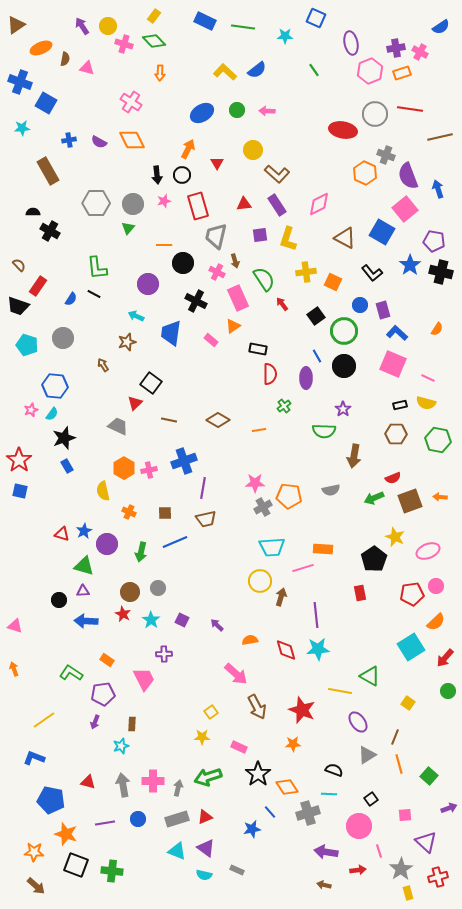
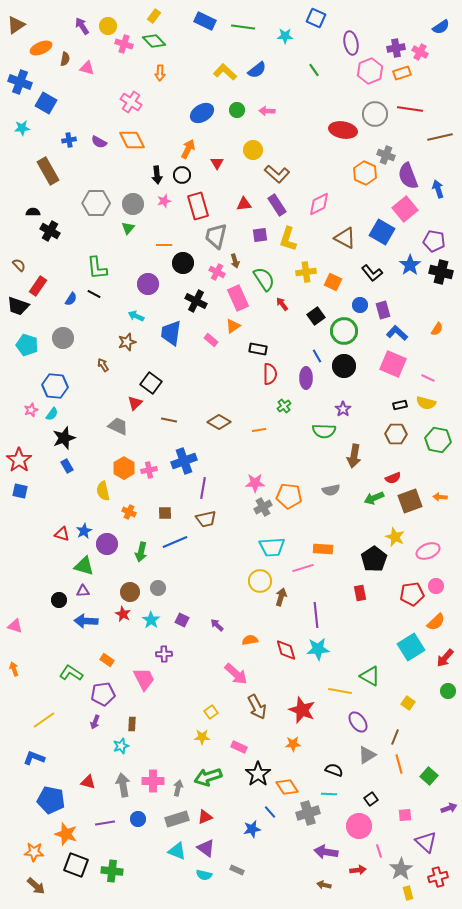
brown diamond at (218, 420): moved 1 px right, 2 px down
